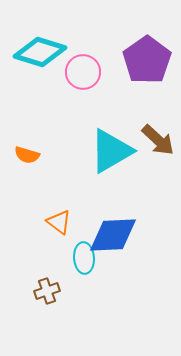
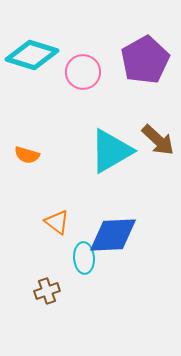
cyan diamond: moved 8 px left, 3 px down
purple pentagon: moved 2 px left; rotated 6 degrees clockwise
orange triangle: moved 2 px left
